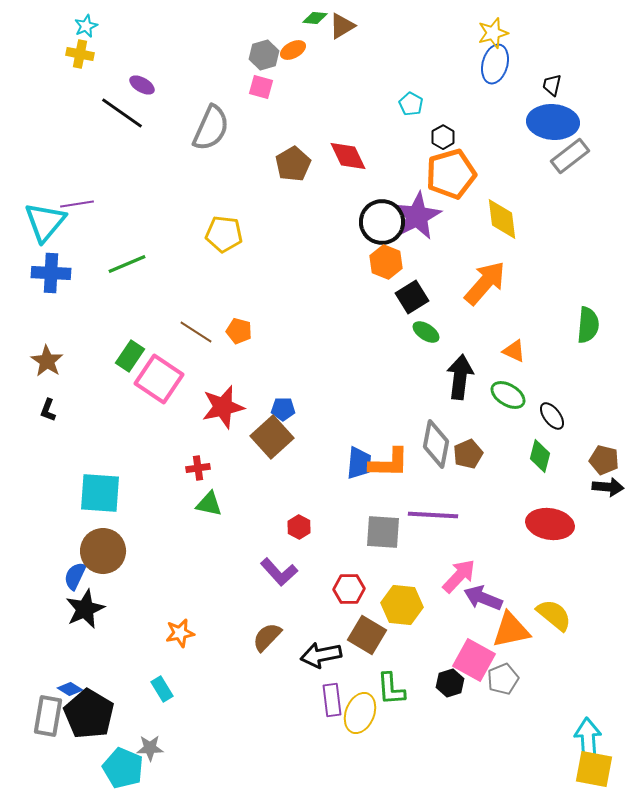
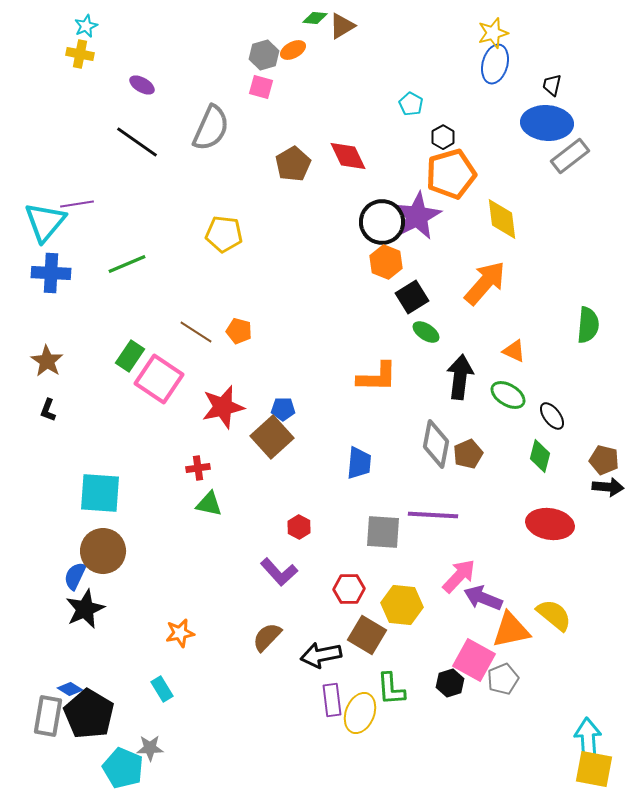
black line at (122, 113): moved 15 px right, 29 px down
blue ellipse at (553, 122): moved 6 px left, 1 px down
orange L-shape at (389, 463): moved 12 px left, 86 px up
